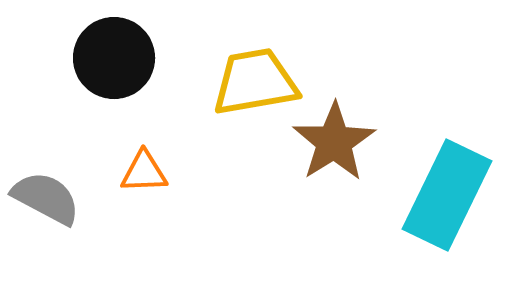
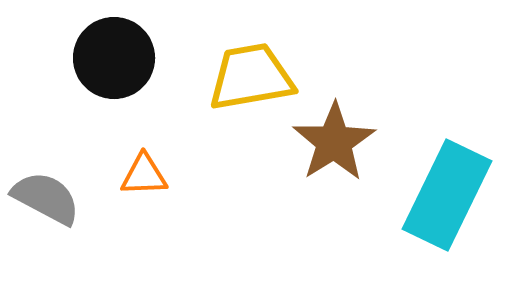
yellow trapezoid: moved 4 px left, 5 px up
orange triangle: moved 3 px down
